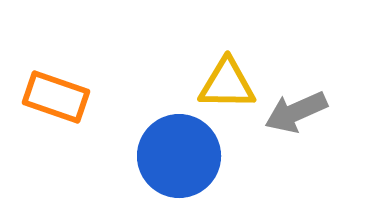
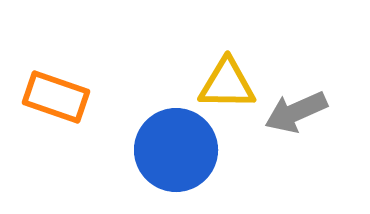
blue circle: moved 3 px left, 6 px up
